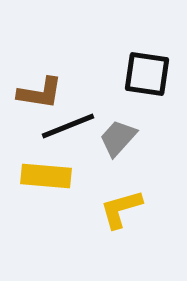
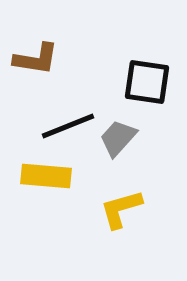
black square: moved 8 px down
brown L-shape: moved 4 px left, 34 px up
